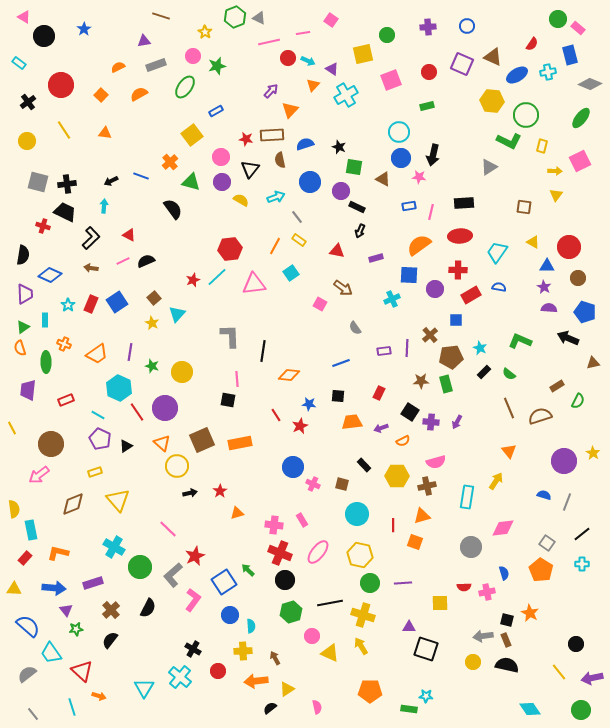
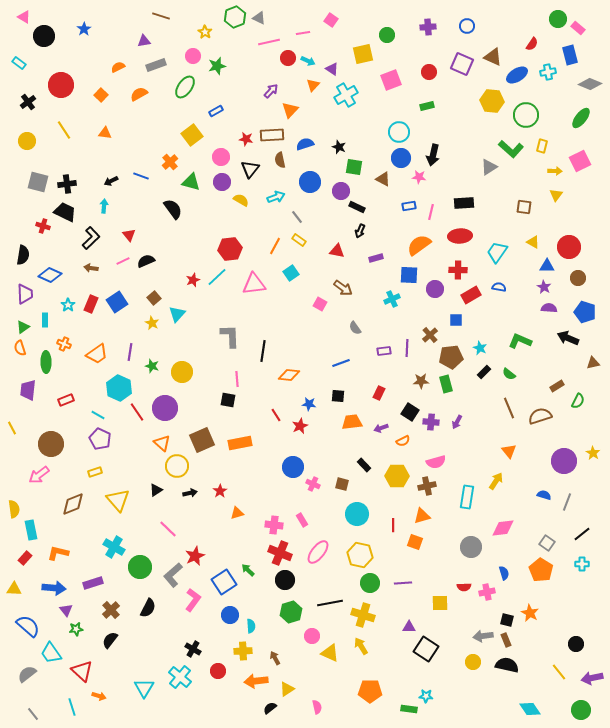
green L-shape at (509, 141): moved 2 px right, 8 px down; rotated 15 degrees clockwise
red triangle at (129, 235): rotated 24 degrees clockwise
black triangle at (126, 446): moved 30 px right, 44 px down
black square at (426, 649): rotated 15 degrees clockwise
